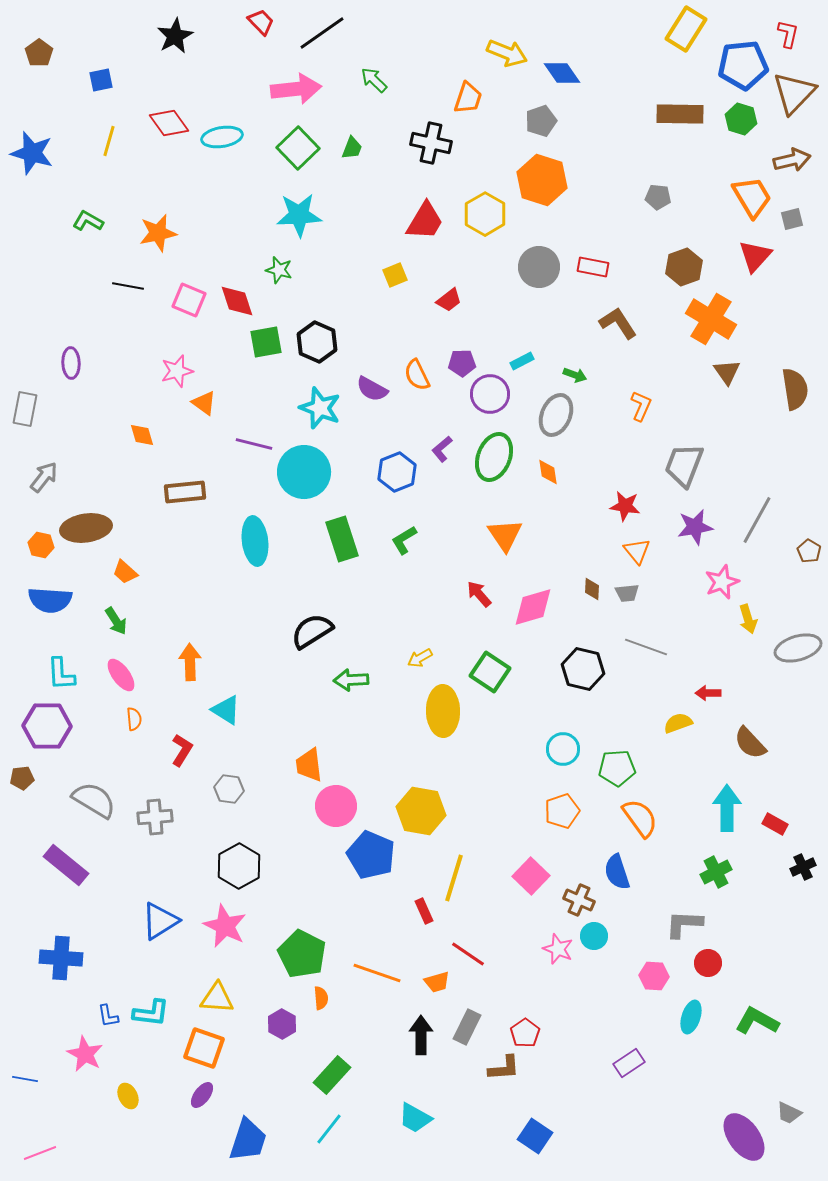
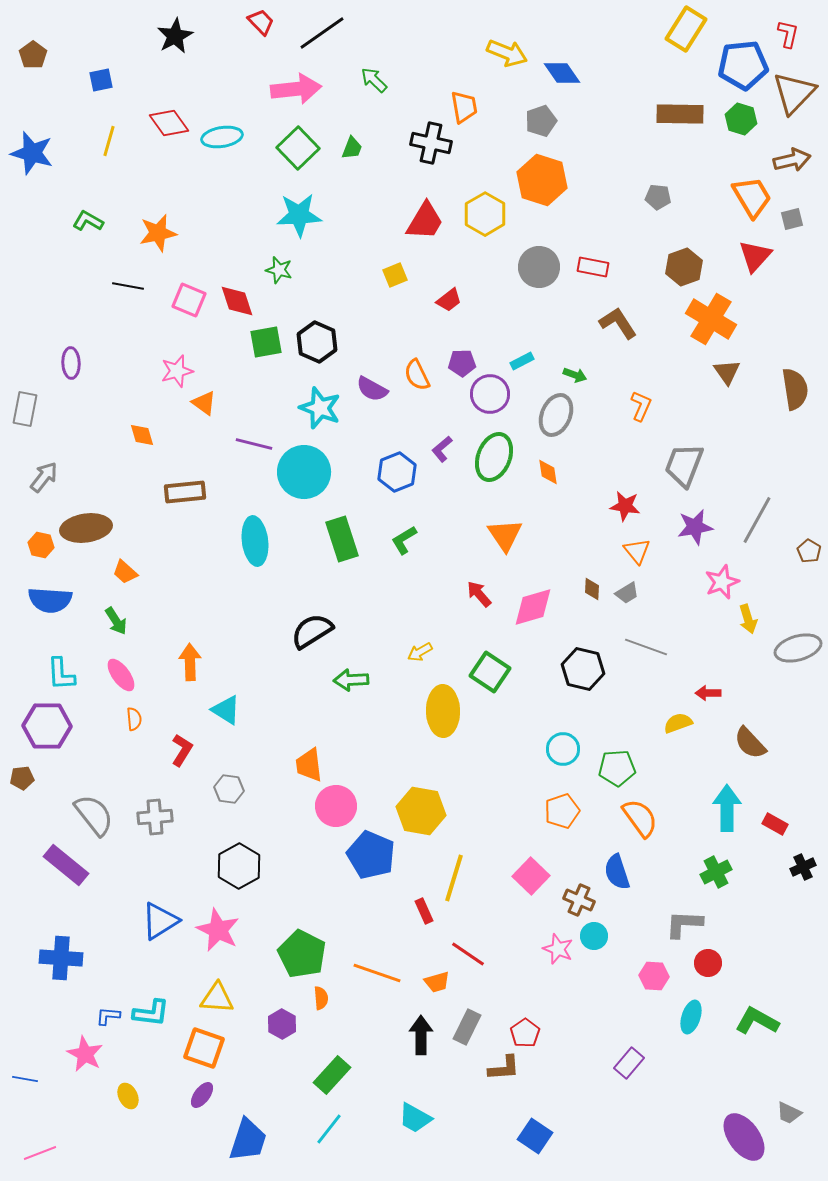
brown pentagon at (39, 53): moved 6 px left, 2 px down
orange trapezoid at (468, 98): moved 4 px left, 9 px down; rotated 28 degrees counterclockwise
gray trapezoid at (627, 593): rotated 25 degrees counterclockwise
yellow arrow at (420, 658): moved 6 px up
gray semicircle at (94, 800): moved 15 px down; rotated 21 degrees clockwise
pink star at (225, 926): moved 7 px left, 4 px down
blue L-shape at (108, 1016): rotated 105 degrees clockwise
purple rectangle at (629, 1063): rotated 16 degrees counterclockwise
